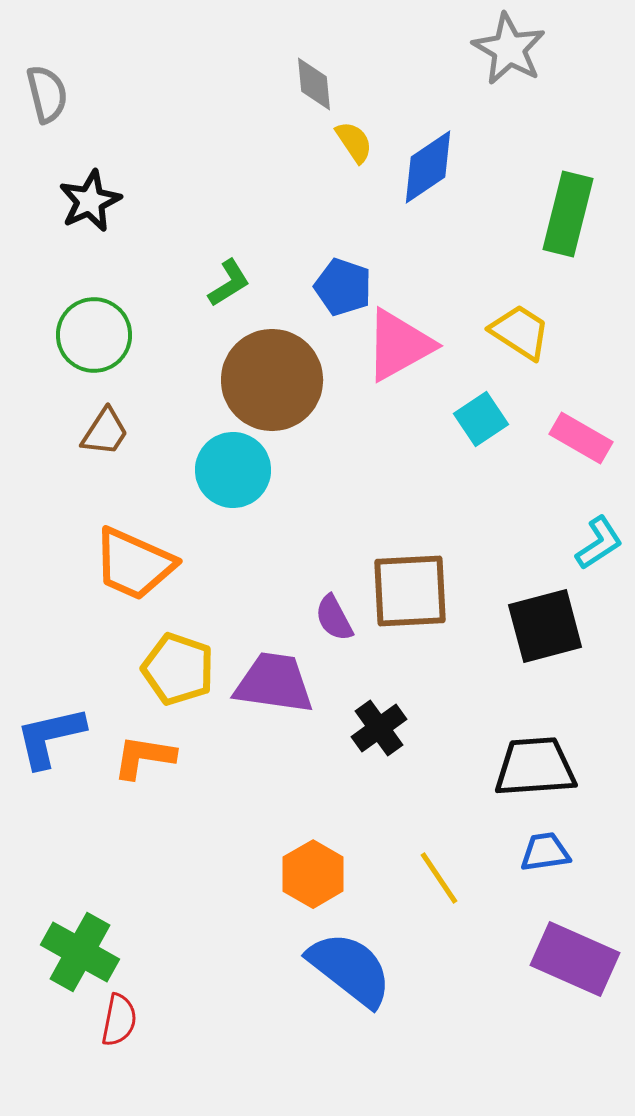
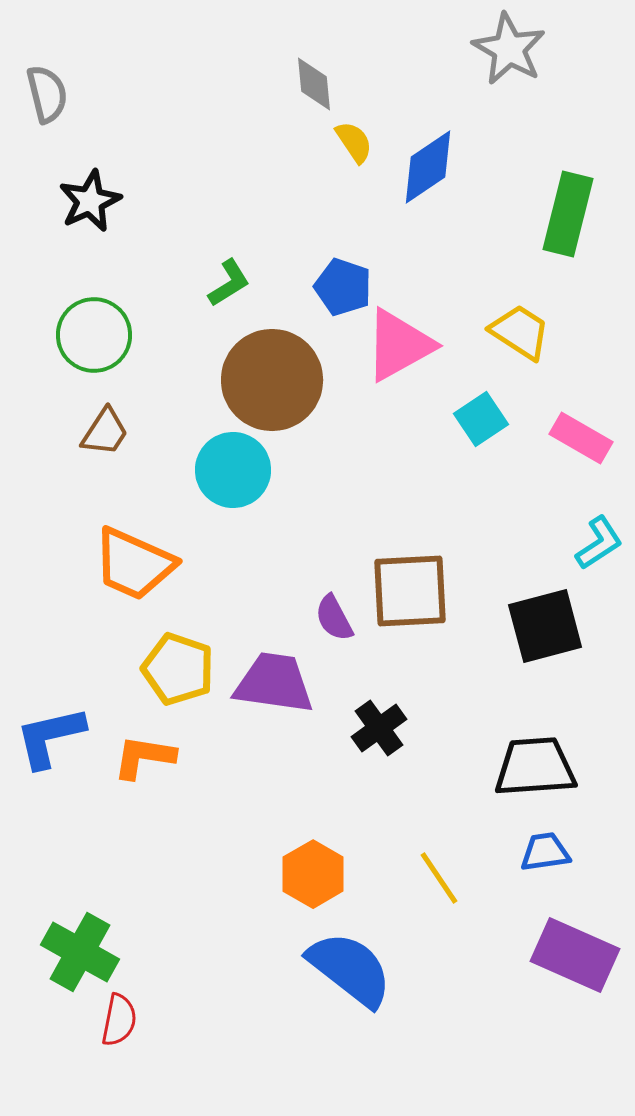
purple rectangle: moved 4 px up
